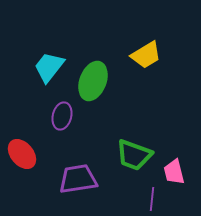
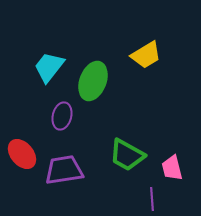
green trapezoid: moved 7 px left; rotated 9 degrees clockwise
pink trapezoid: moved 2 px left, 4 px up
purple trapezoid: moved 14 px left, 9 px up
purple line: rotated 10 degrees counterclockwise
